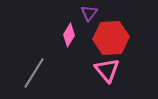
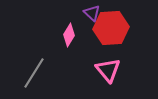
purple triangle: moved 3 px right; rotated 24 degrees counterclockwise
red hexagon: moved 10 px up
pink triangle: moved 1 px right
